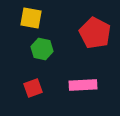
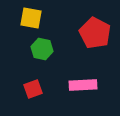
red square: moved 1 px down
